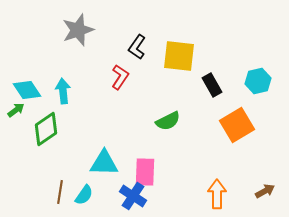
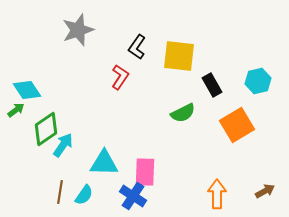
cyan arrow: moved 54 px down; rotated 40 degrees clockwise
green semicircle: moved 15 px right, 8 px up
